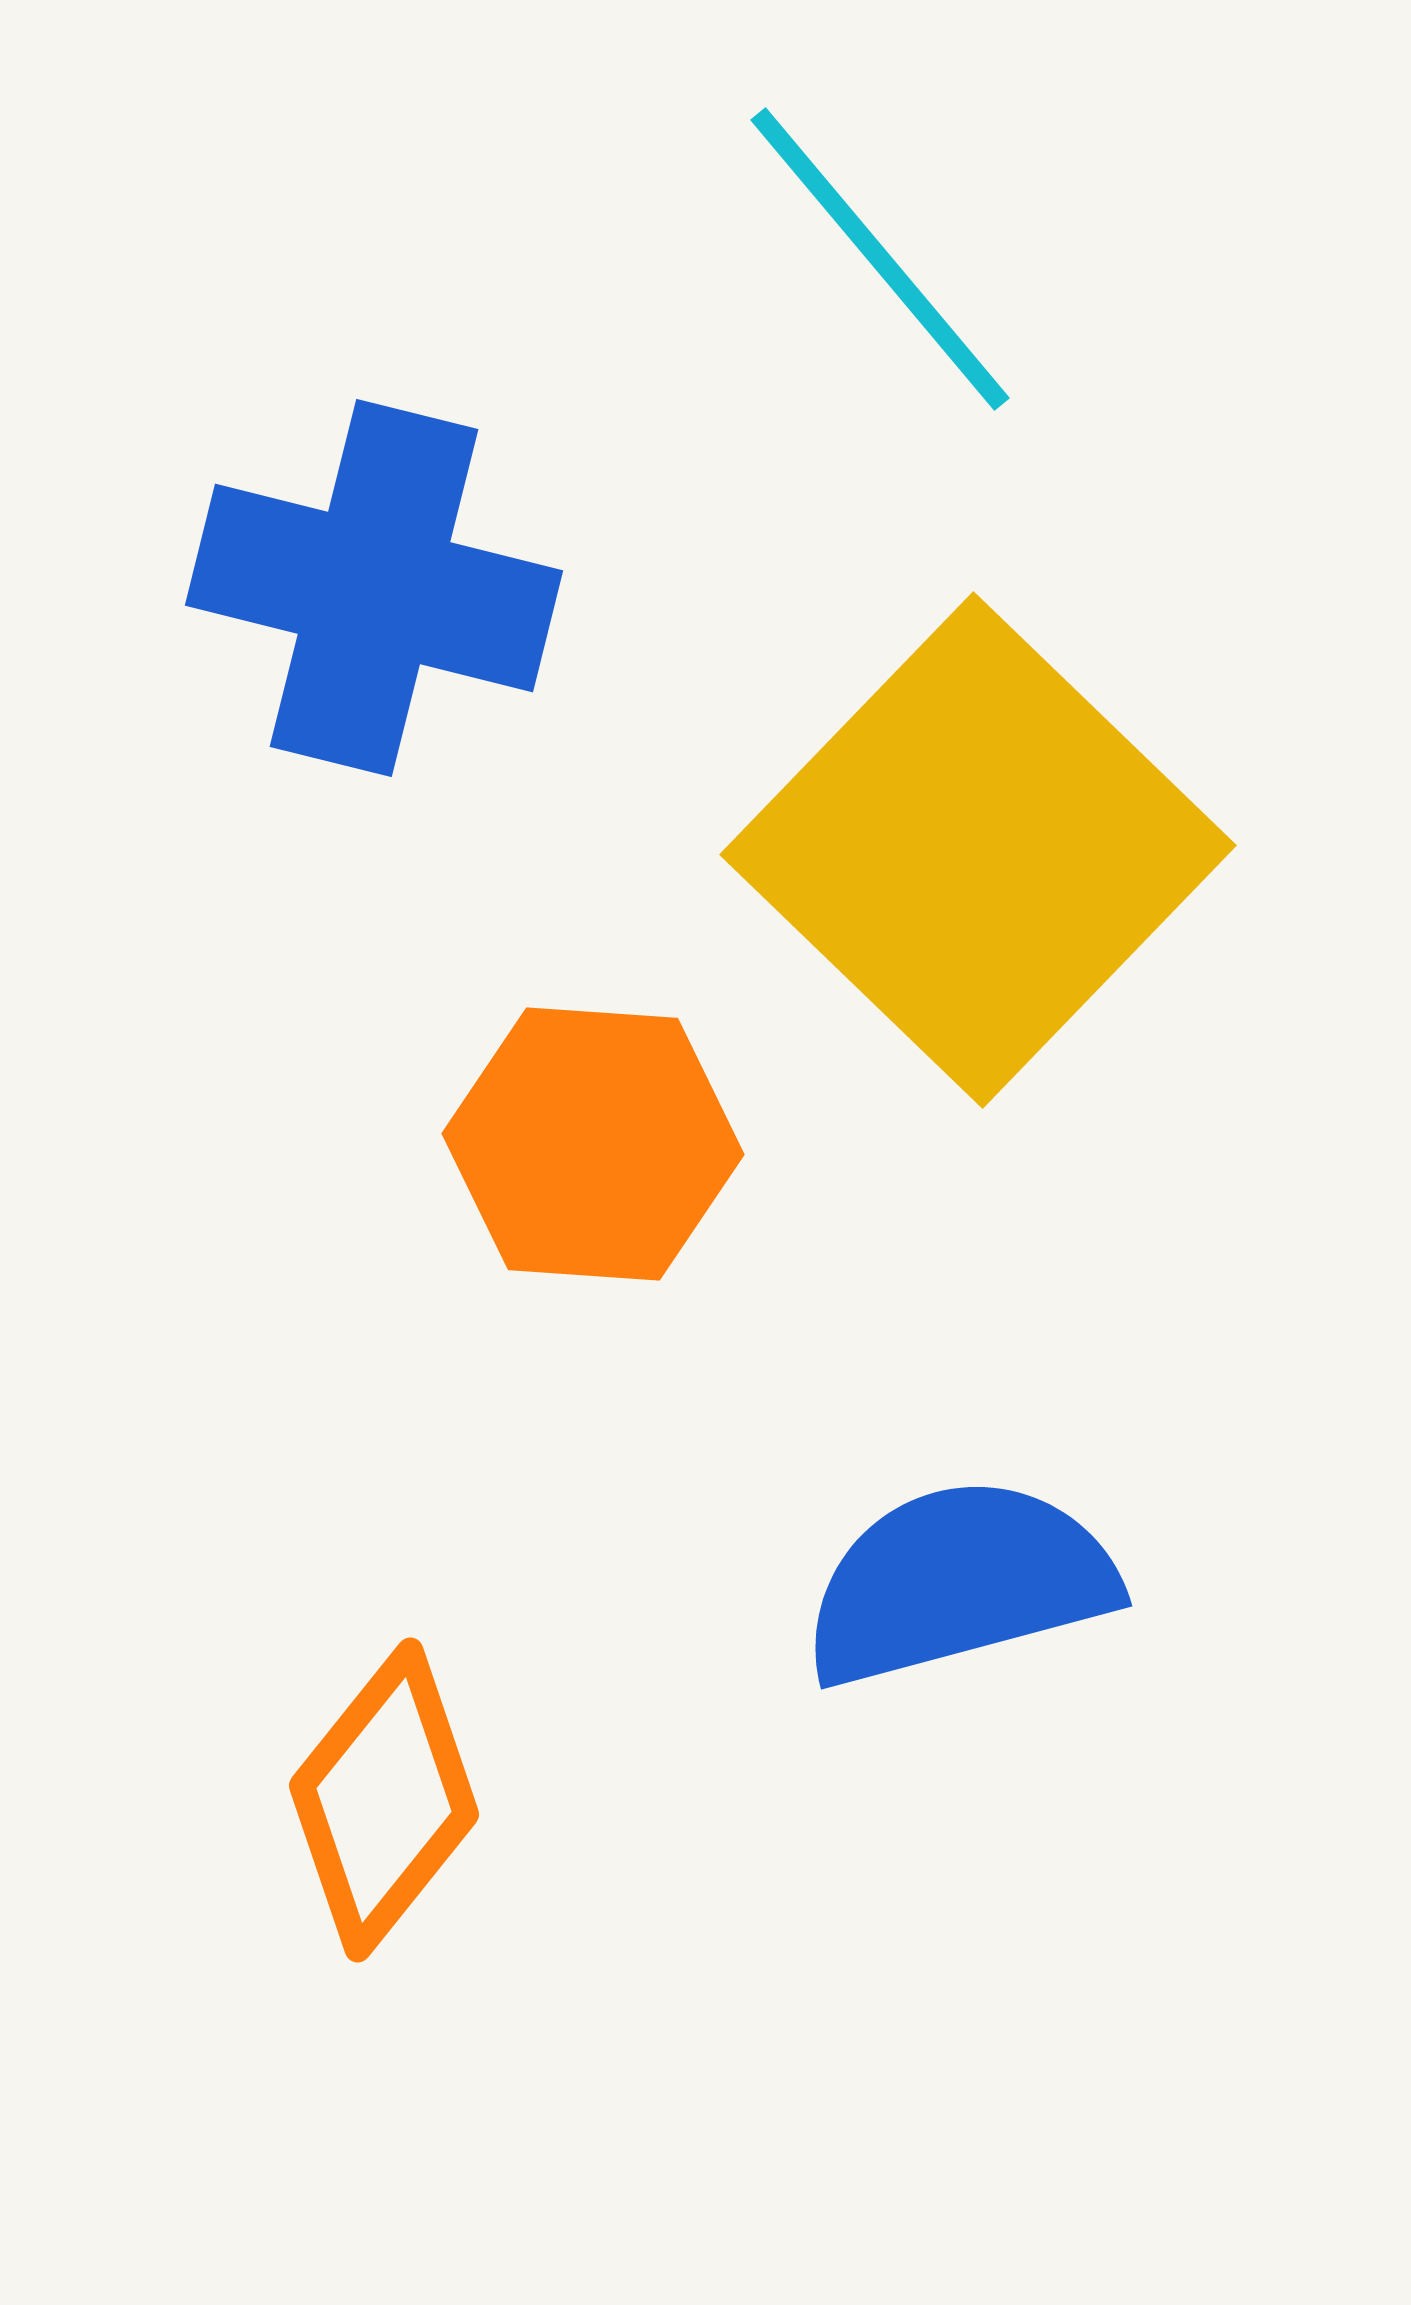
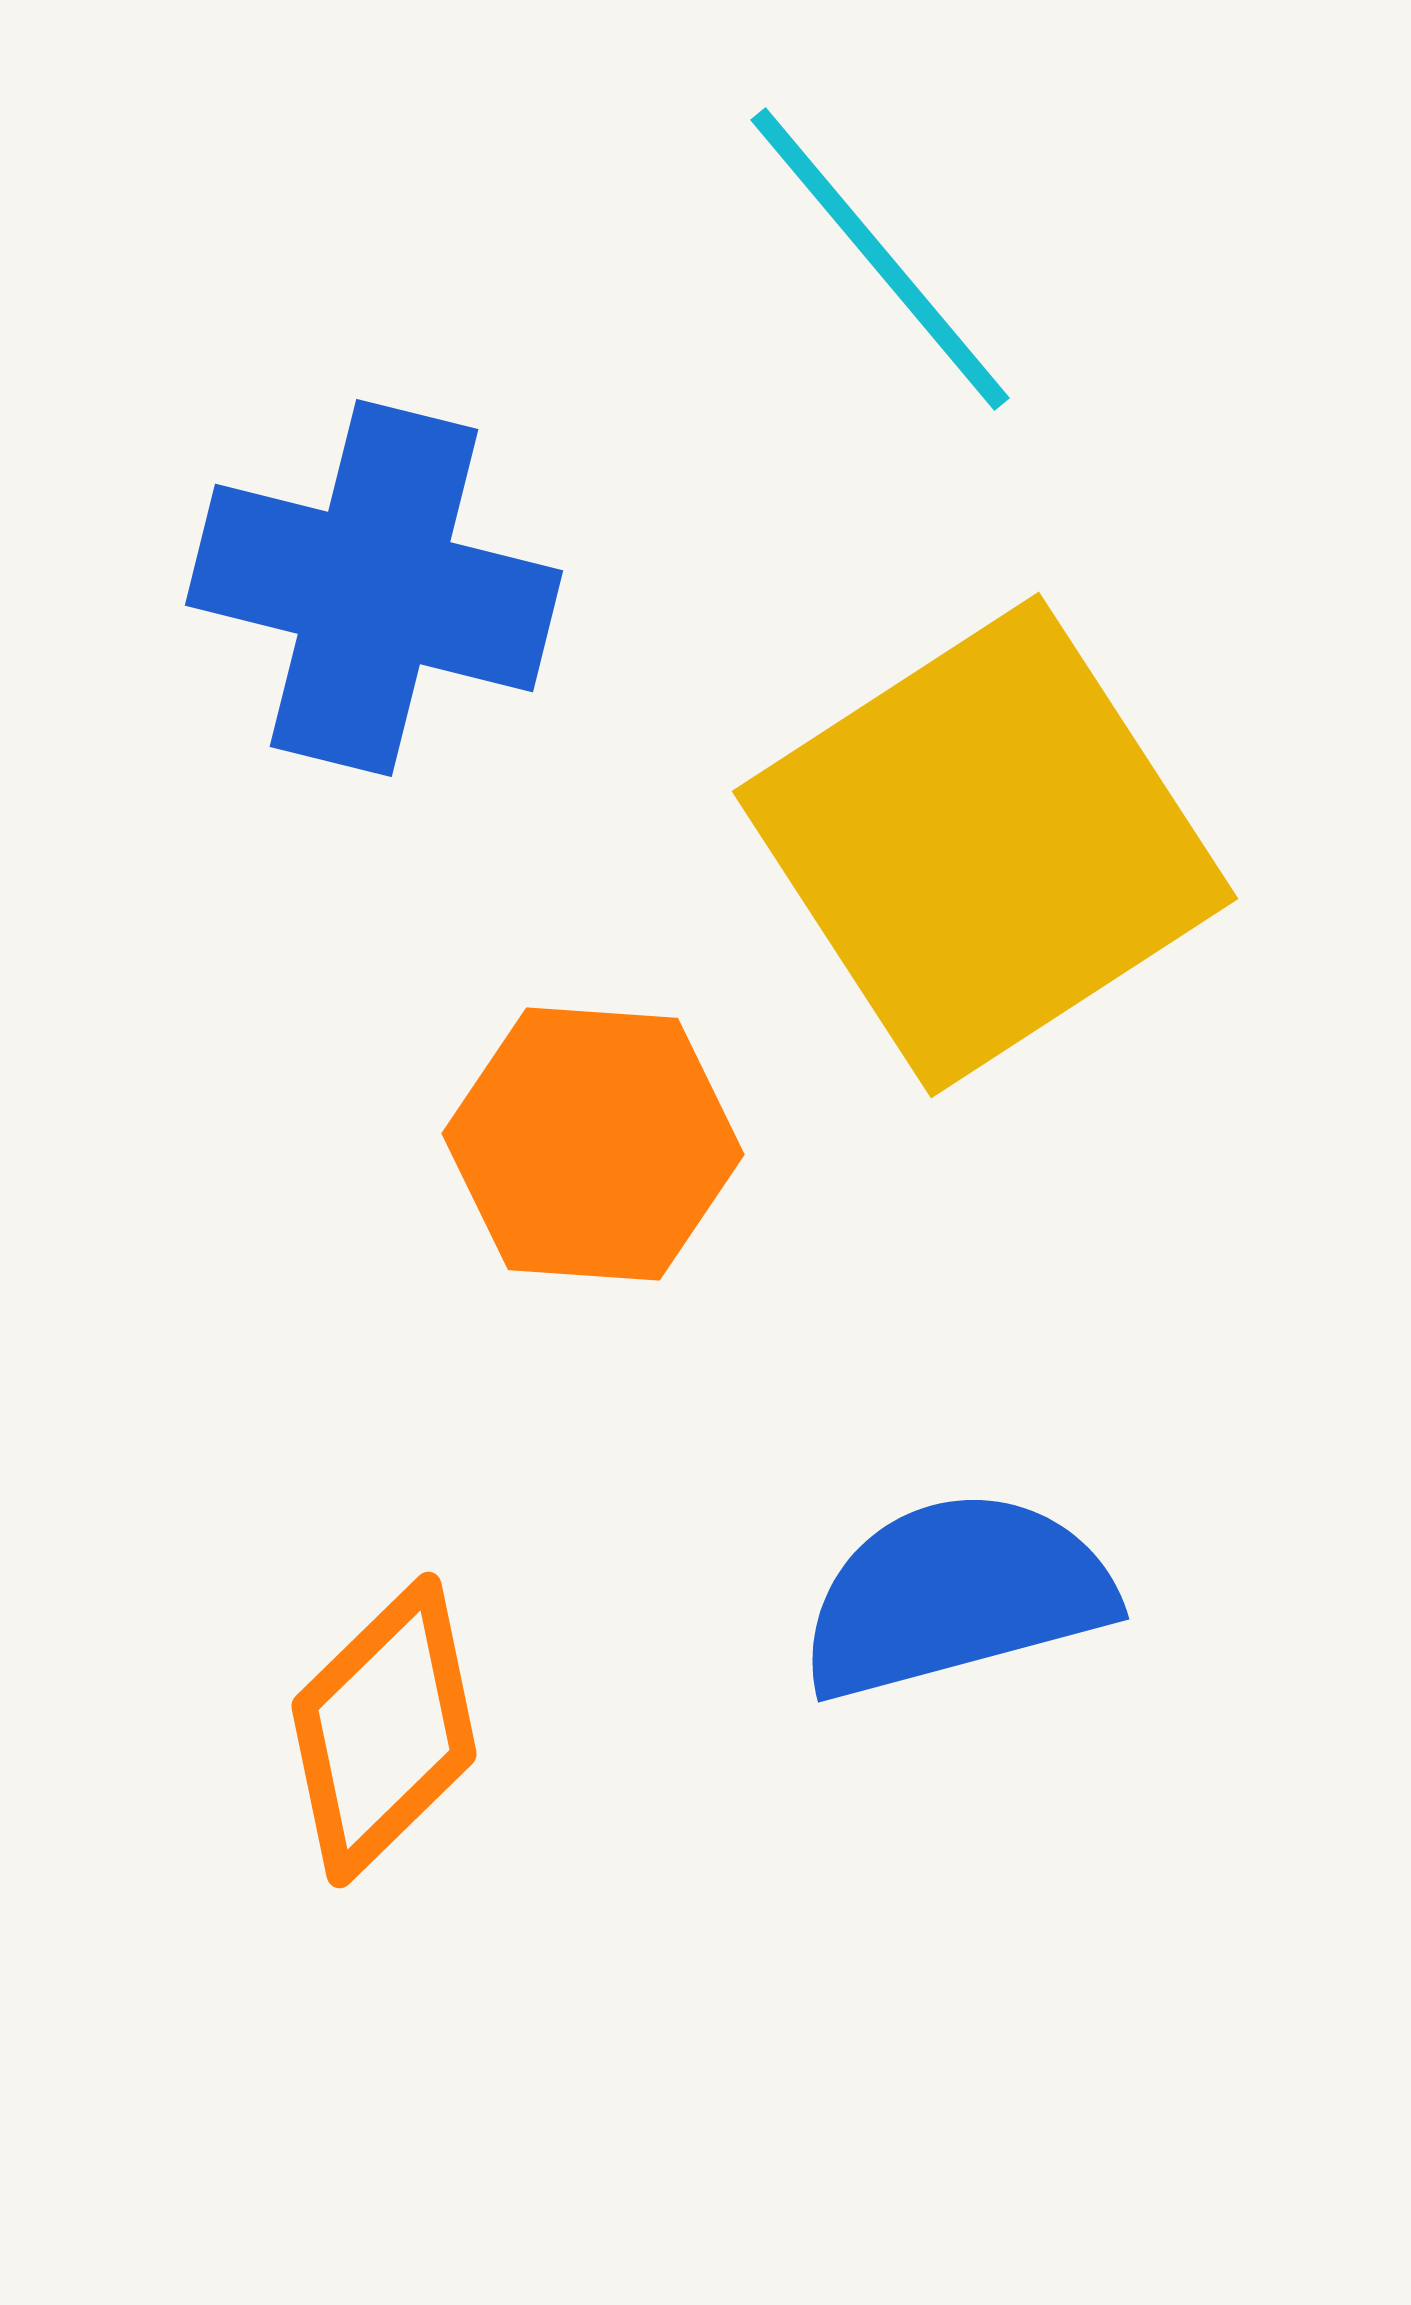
yellow square: moved 7 px right, 5 px up; rotated 13 degrees clockwise
blue semicircle: moved 3 px left, 13 px down
orange diamond: moved 70 px up; rotated 7 degrees clockwise
